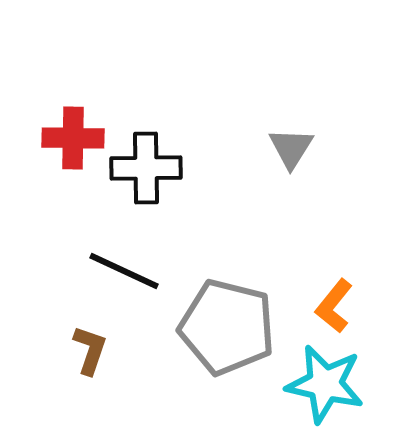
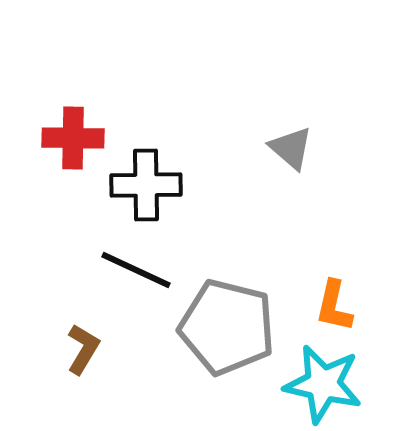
gray triangle: rotated 21 degrees counterclockwise
black cross: moved 17 px down
black line: moved 12 px right, 1 px up
orange L-shape: rotated 26 degrees counterclockwise
brown L-shape: moved 7 px left, 1 px up; rotated 12 degrees clockwise
cyan star: moved 2 px left
